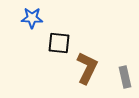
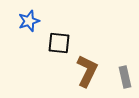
blue star: moved 3 px left, 3 px down; rotated 20 degrees counterclockwise
brown L-shape: moved 3 px down
